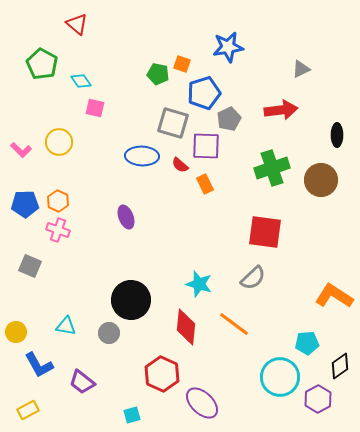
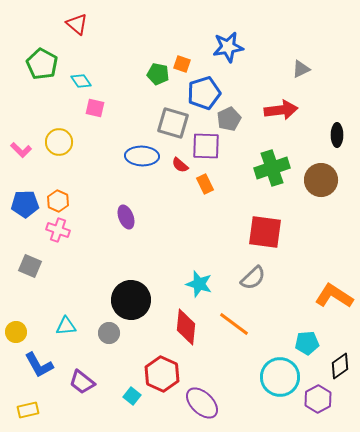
cyan triangle at (66, 326): rotated 15 degrees counterclockwise
yellow rectangle at (28, 410): rotated 15 degrees clockwise
cyan square at (132, 415): moved 19 px up; rotated 36 degrees counterclockwise
